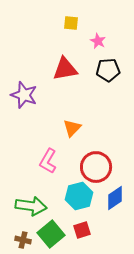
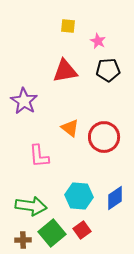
yellow square: moved 3 px left, 3 px down
red triangle: moved 2 px down
purple star: moved 6 px down; rotated 12 degrees clockwise
orange triangle: moved 2 px left; rotated 36 degrees counterclockwise
pink L-shape: moved 9 px left, 5 px up; rotated 35 degrees counterclockwise
red circle: moved 8 px right, 30 px up
cyan hexagon: rotated 20 degrees clockwise
red square: rotated 18 degrees counterclockwise
green square: moved 1 px right, 1 px up
brown cross: rotated 14 degrees counterclockwise
